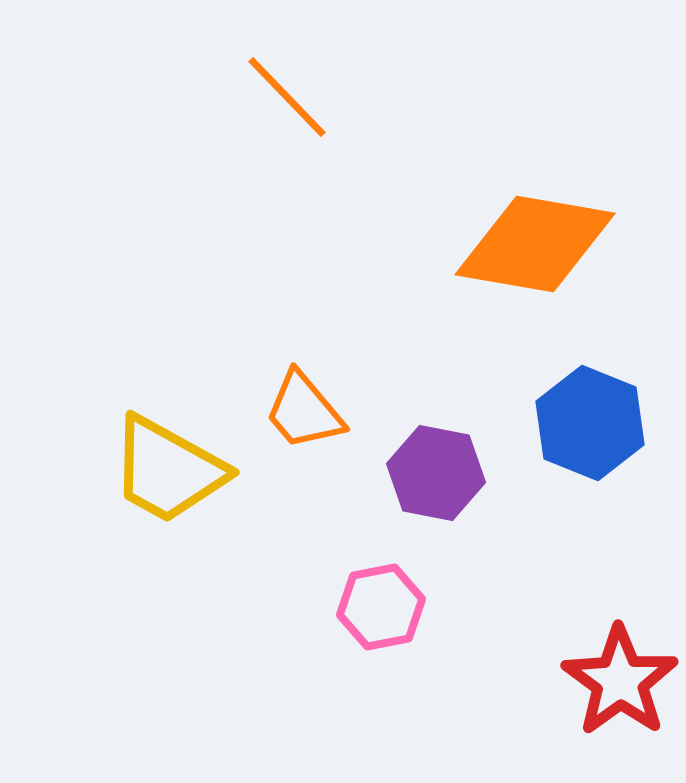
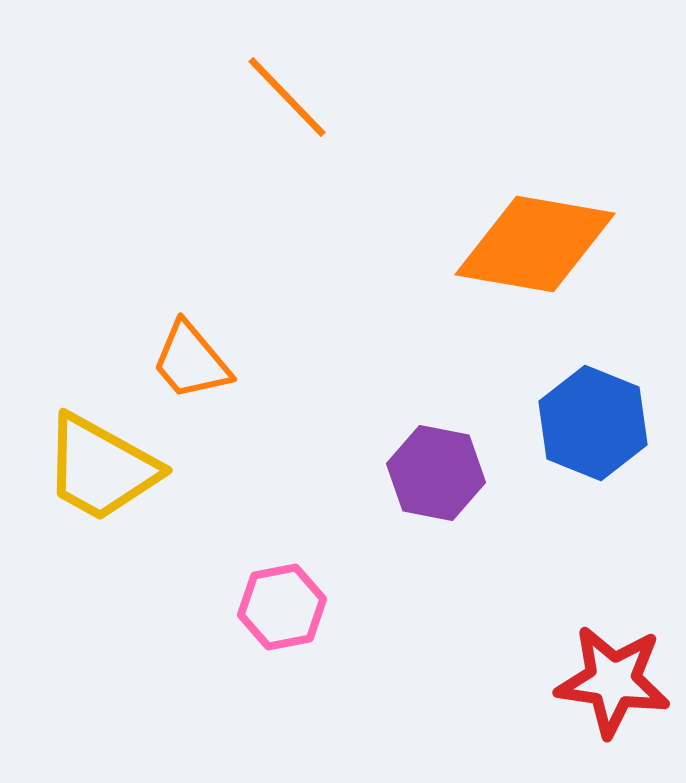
orange trapezoid: moved 113 px left, 50 px up
blue hexagon: moved 3 px right
yellow trapezoid: moved 67 px left, 2 px up
pink hexagon: moved 99 px left
red star: moved 7 px left; rotated 28 degrees counterclockwise
